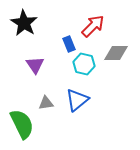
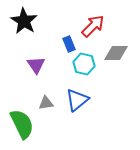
black star: moved 2 px up
purple triangle: moved 1 px right
